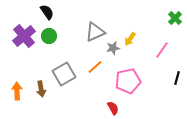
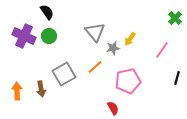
gray triangle: rotated 45 degrees counterclockwise
purple cross: rotated 25 degrees counterclockwise
